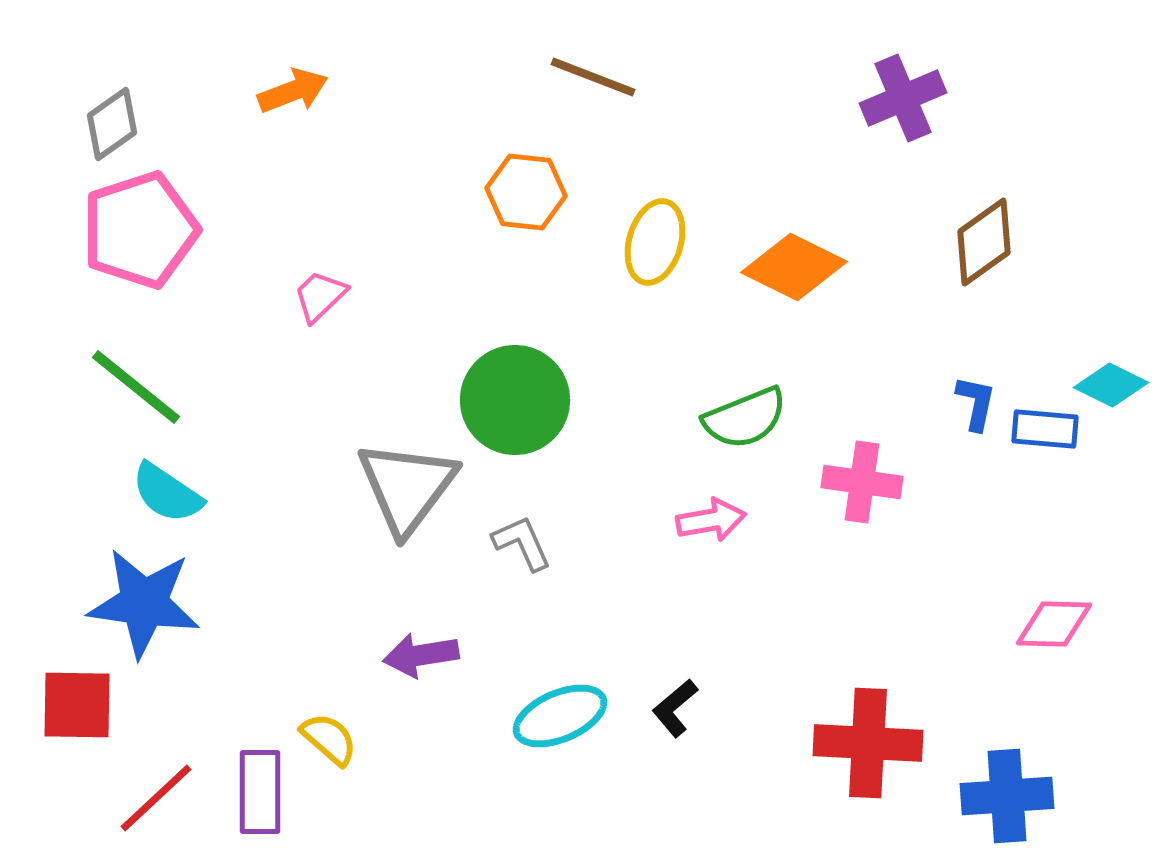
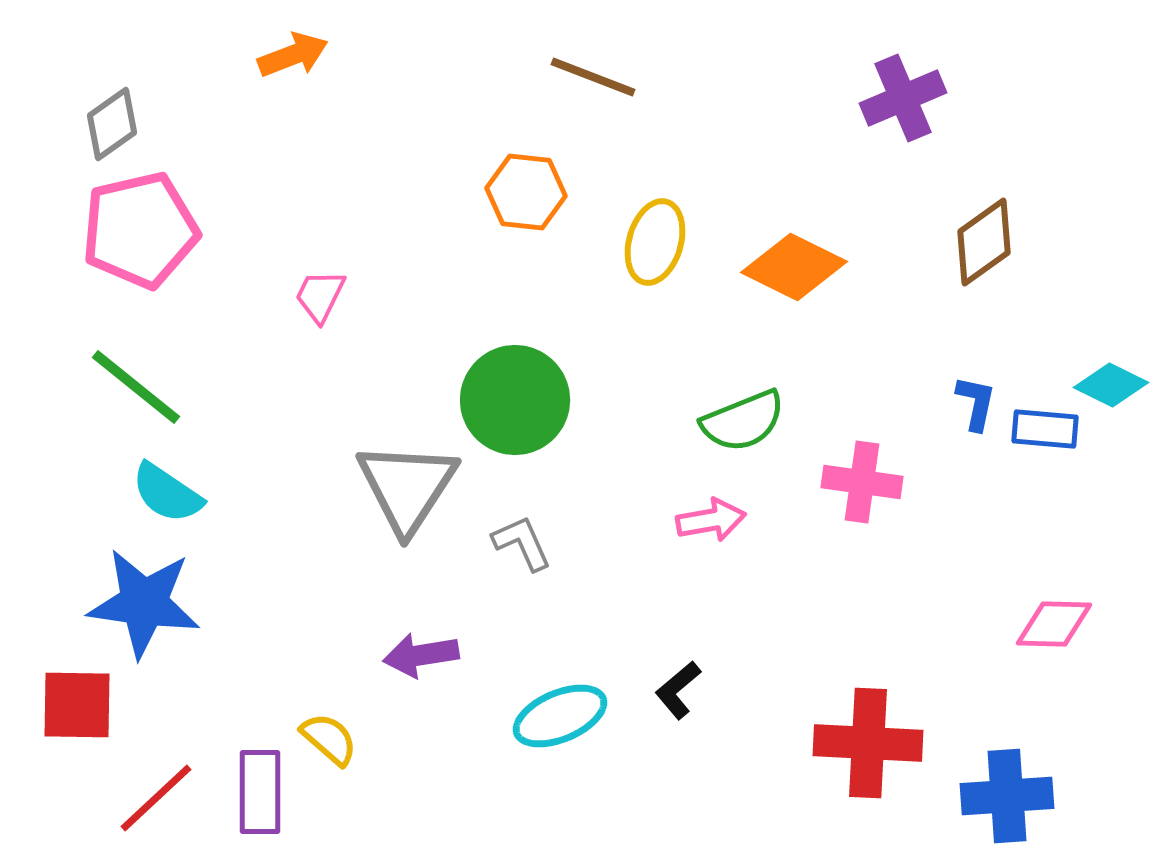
orange arrow: moved 36 px up
pink pentagon: rotated 5 degrees clockwise
pink trapezoid: rotated 20 degrees counterclockwise
green semicircle: moved 2 px left, 3 px down
gray triangle: rotated 4 degrees counterclockwise
black L-shape: moved 3 px right, 18 px up
